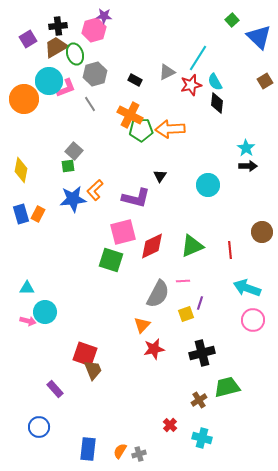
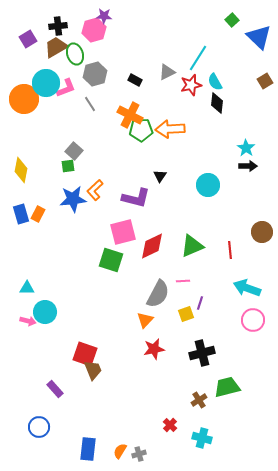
cyan circle at (49, 81): moved 3 px left, 2 px down
orange triangle at (142, 325): moved 3 px right, 5 px up
